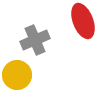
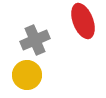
yellow circle: moved 10 px right
